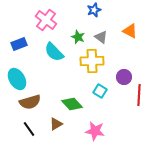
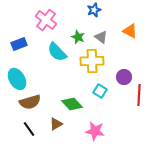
cyan semicircle: moved 3 px right
